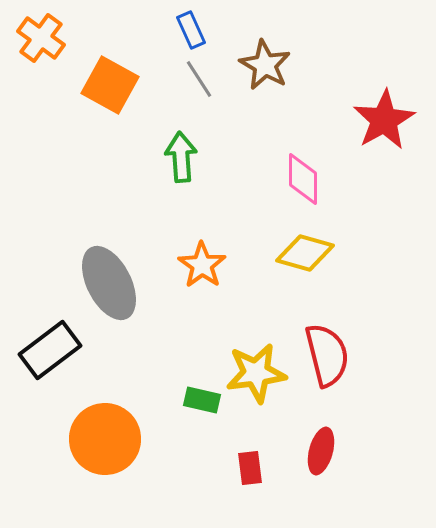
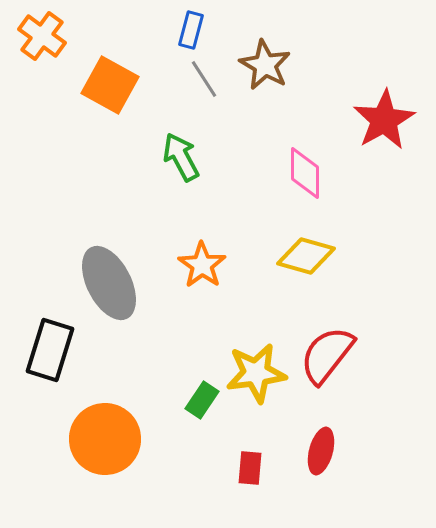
blue rectangle: rotated 39 degrees clockwise
orange cross: moved 1 px right, 2 px up
gray line: moved 5 px right
green arrow: rotated 24 degrees counterclockwise
pink diamond: moved 2 px right, 6 px up
yellow diamond: moved 1 px right, 3 px down
black rectangle: rotated 36 degrees counterclockwise
red semicircle: rotated 128 degrees counterclockwise
green rectangle: rotated 69 degrees counterclockwise
red rectangle: rotated 12 degrees clockwise
